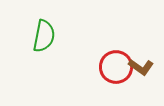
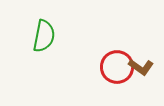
red circle: moved 1 px right
